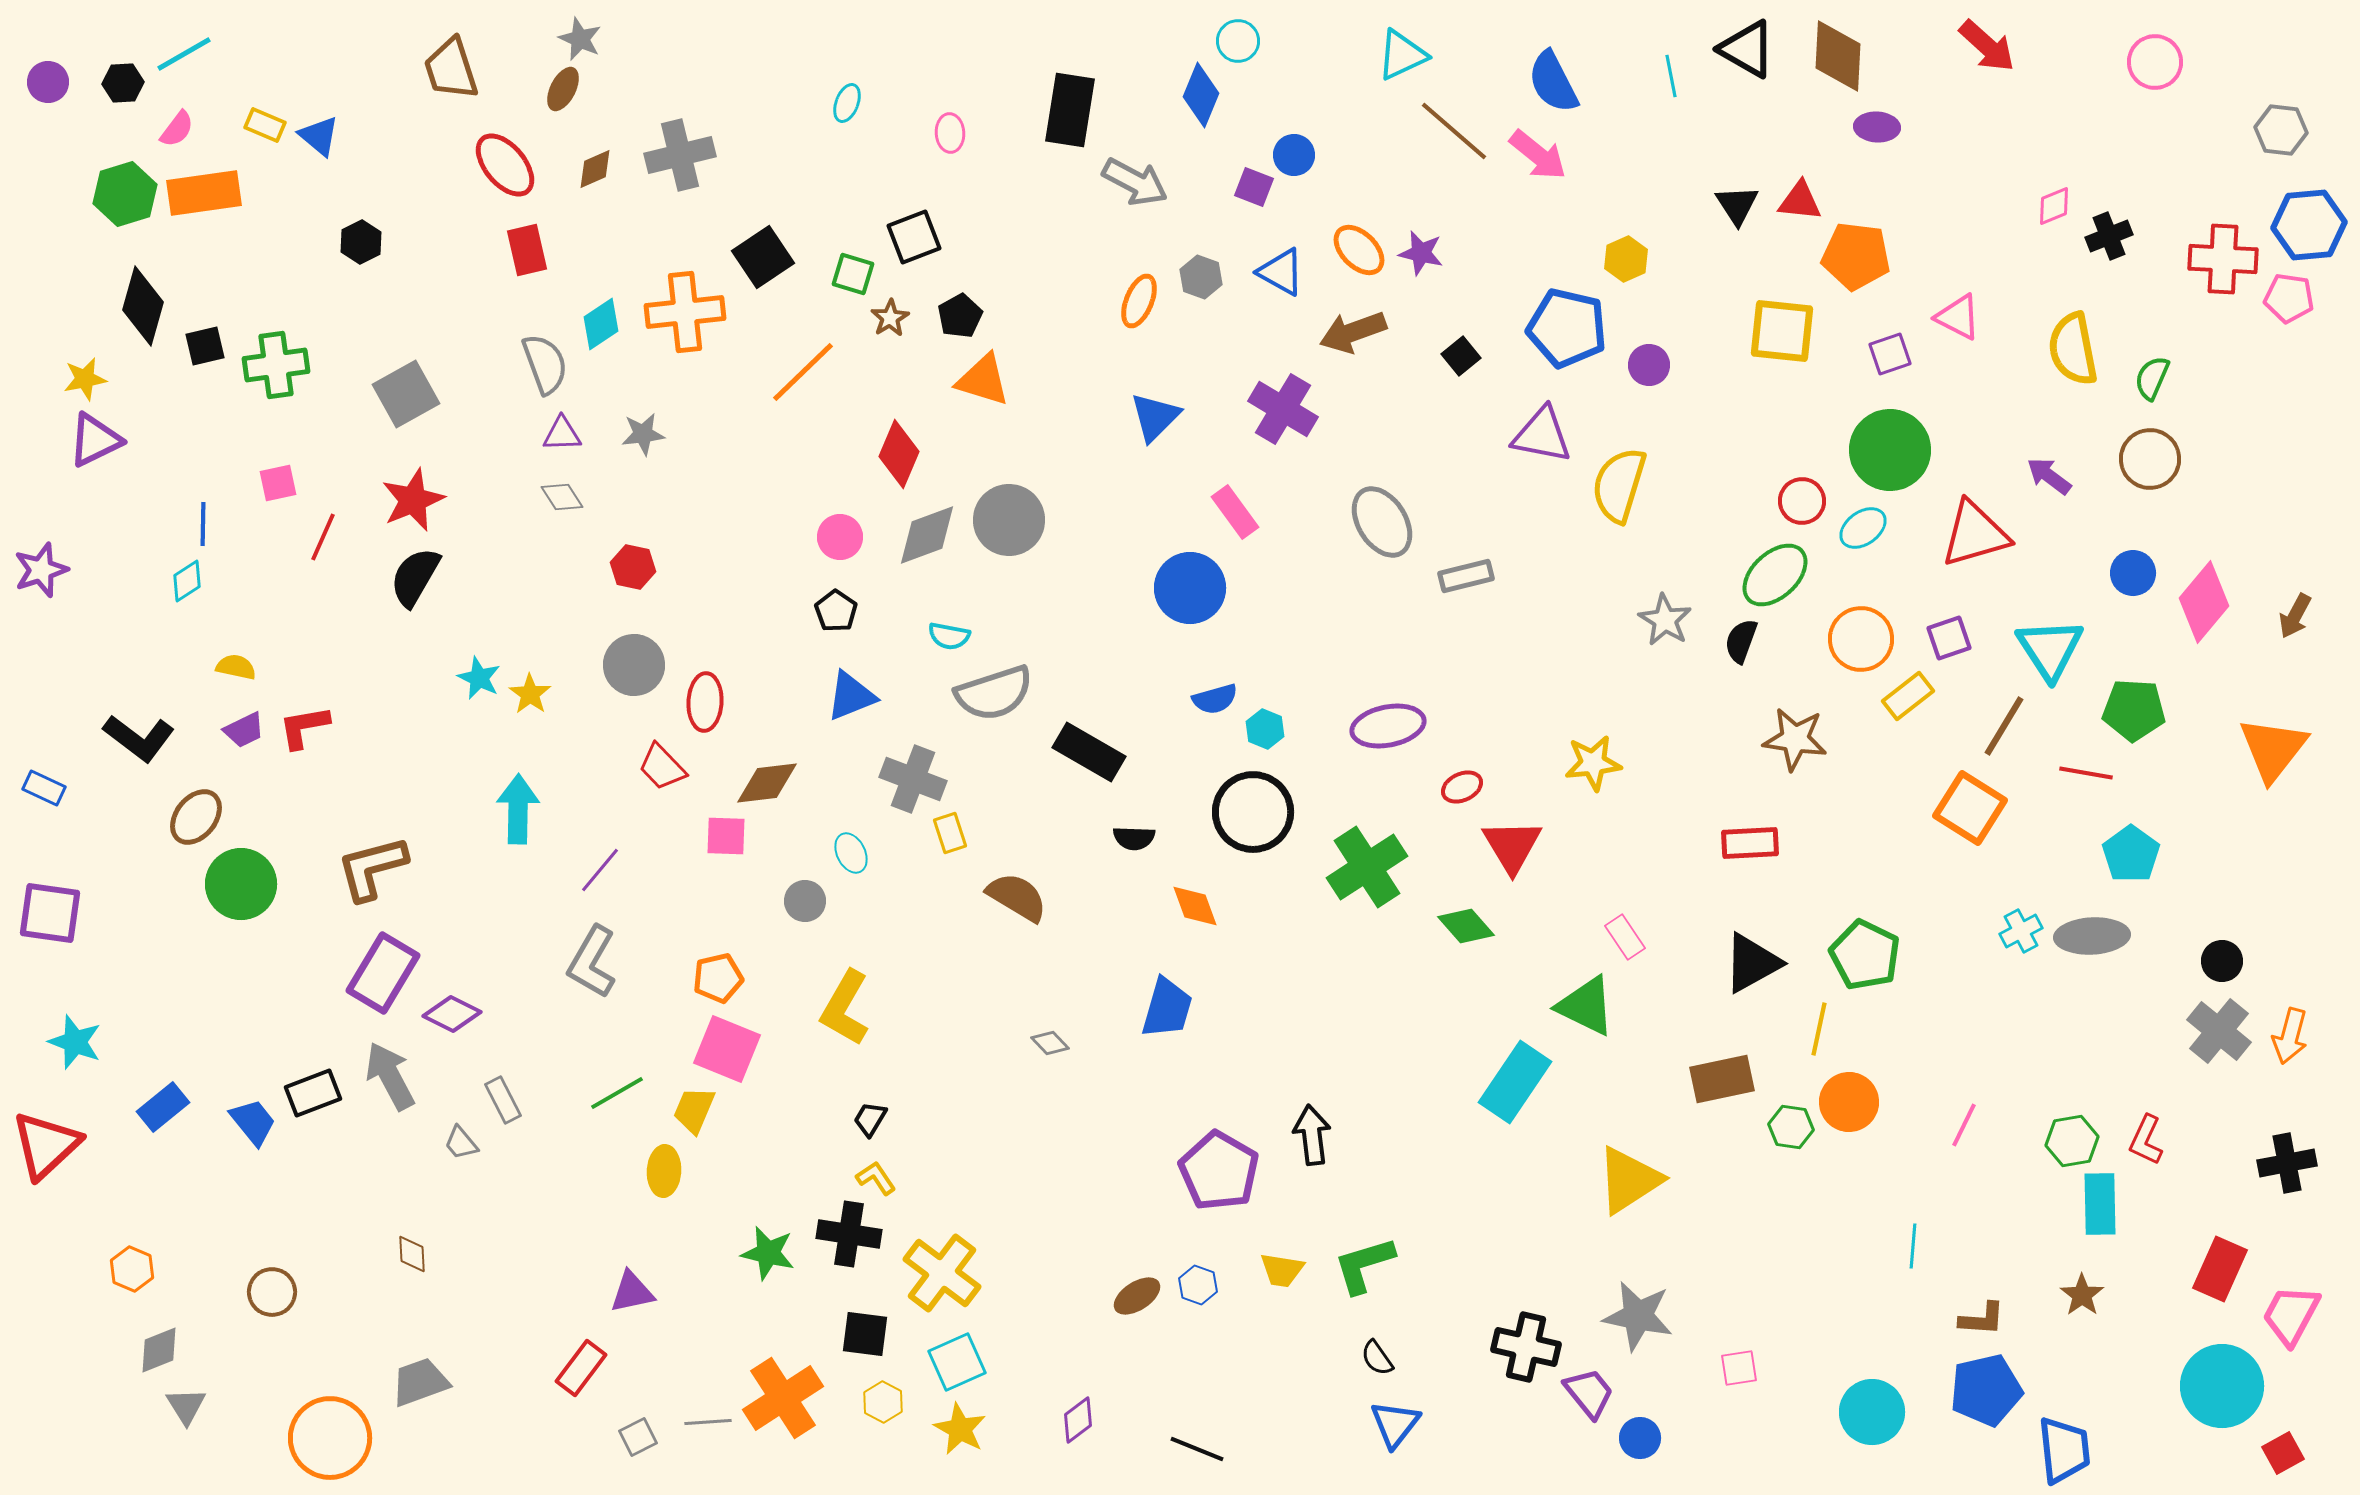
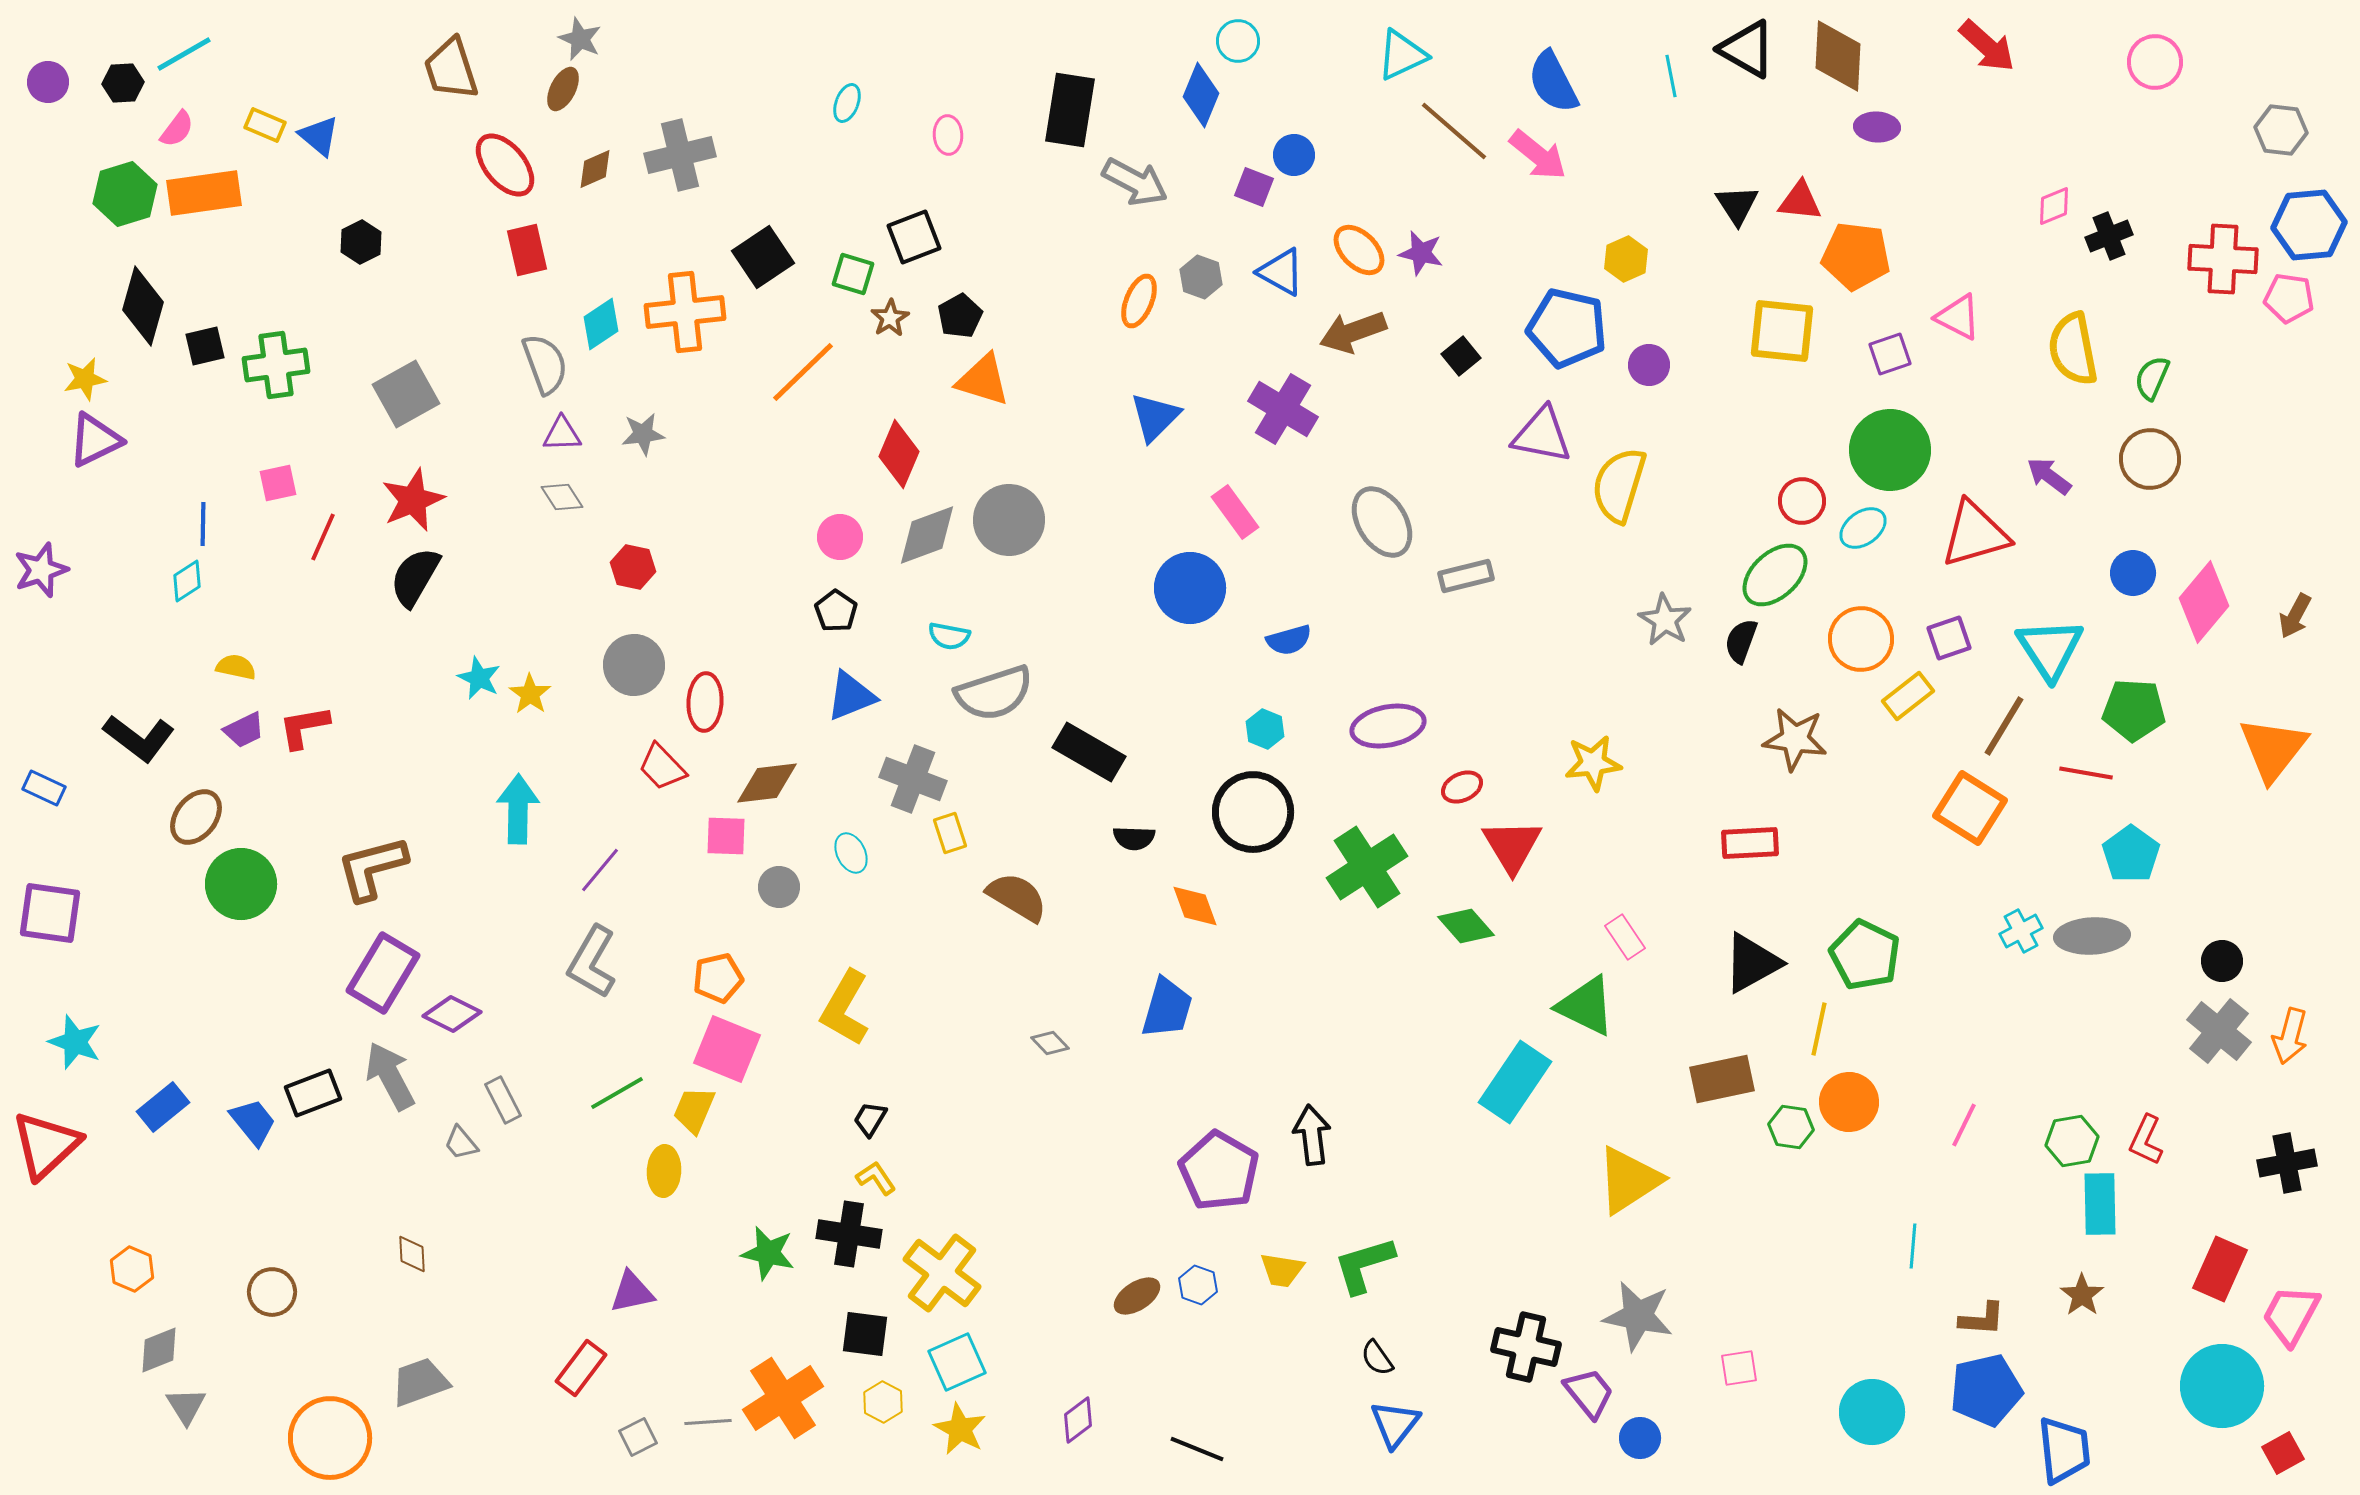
pink ellipse at (950, 133): moved 2 px left, 2 px down
blue semicircle at (1215, 699): moved 74 px right, 59 px up
gray circle at (805, 901): moved 26 px left, 14 px up
